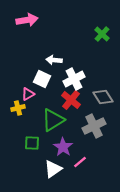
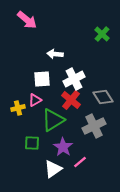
pink arrow: rotated 50 degrees clockwise
white arrow: moved 1 px right, 6 px up
white square: rotated 30 degrees counterclockwise
pink triangle: moved 7 px right, 6 px down
